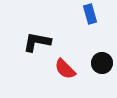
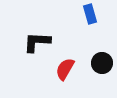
black L-shape: rotated 8 degrees counterclockwise
red semicircle: rotated 75 degrees clockwise
